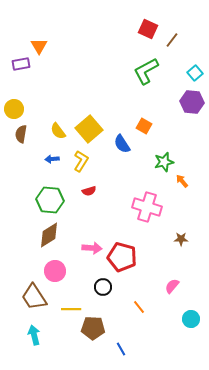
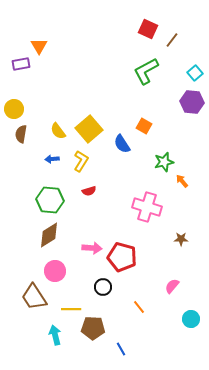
cyan arrow: moved 21 px right
